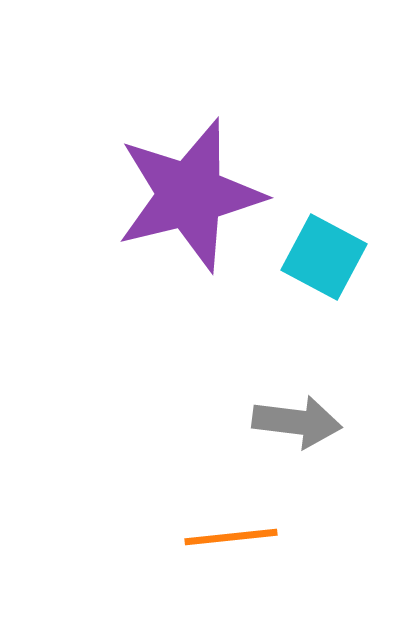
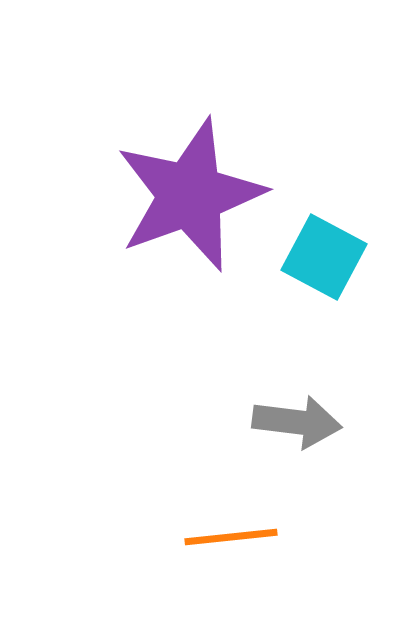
purple star: rotated 6 degrees counterclockwise
